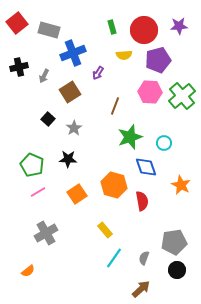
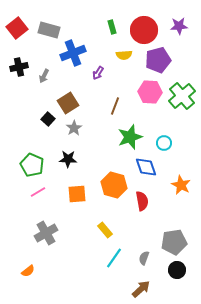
red square: moved 5 px down
brown square: moved 2 px left, 11 px down
orange square: rotated 30 degrees clockwise
